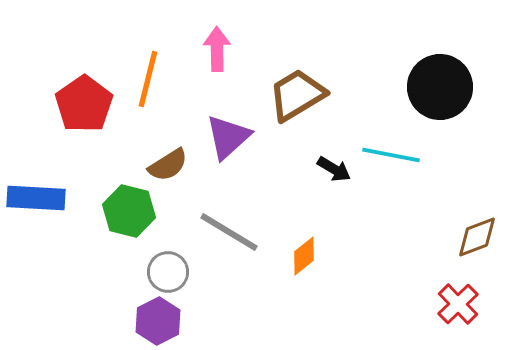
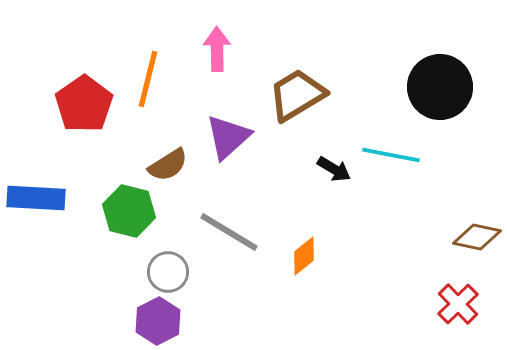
brown diamond: rotated 33 degrees clockwise
